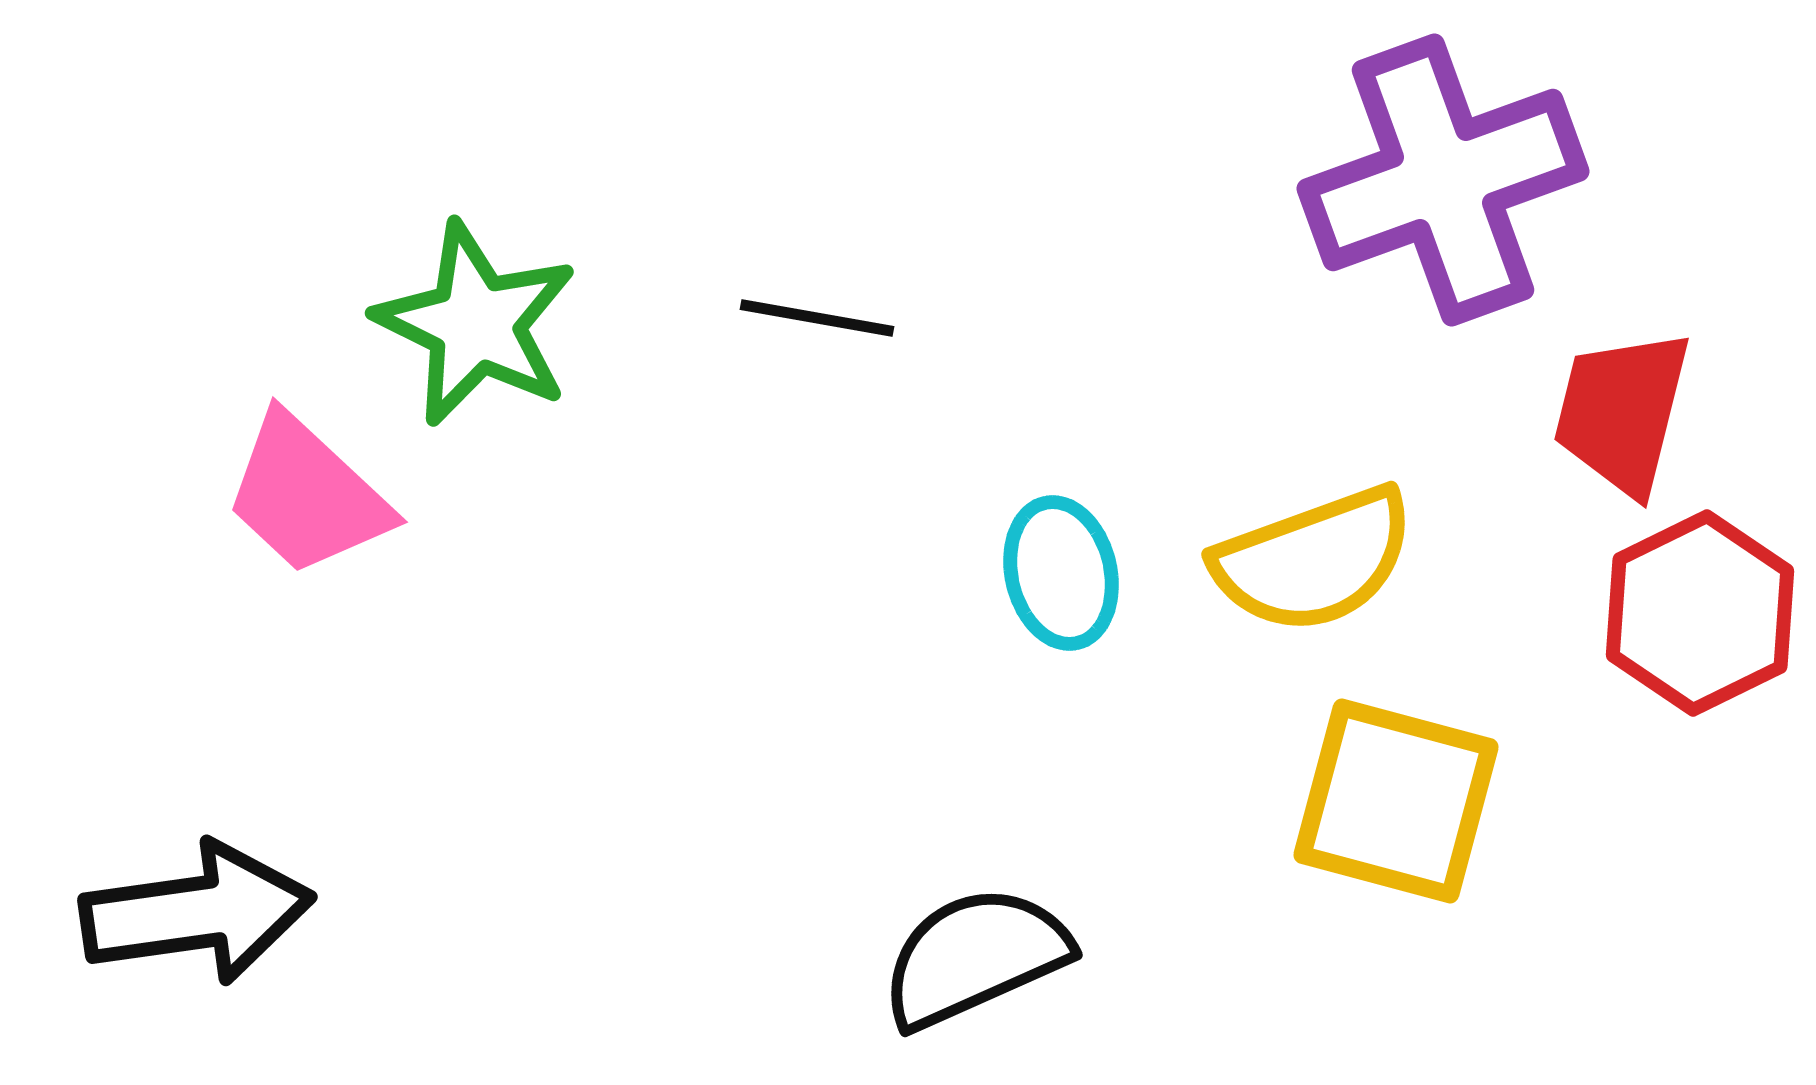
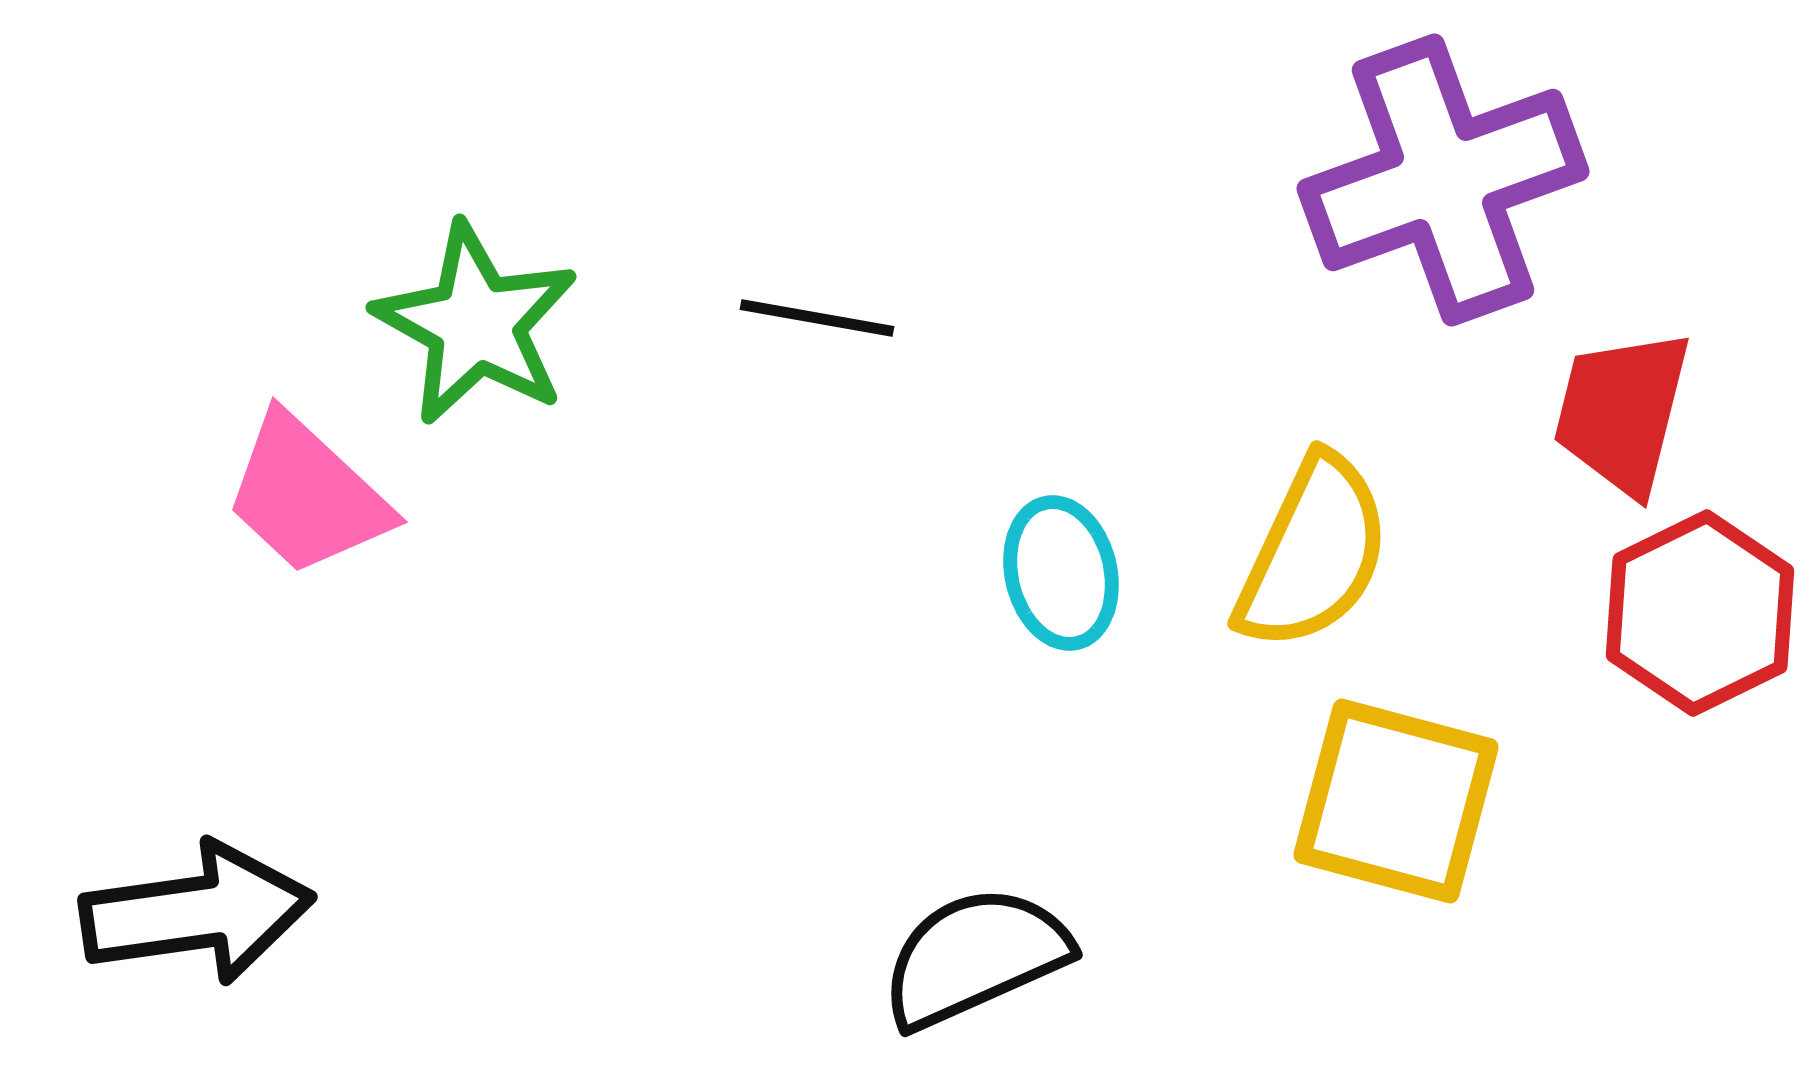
green star: rotated 3 degrees clockwise
yellow semicircle: moved 1 px left, 7 px up; rotated 45 degrees counterclockwise
